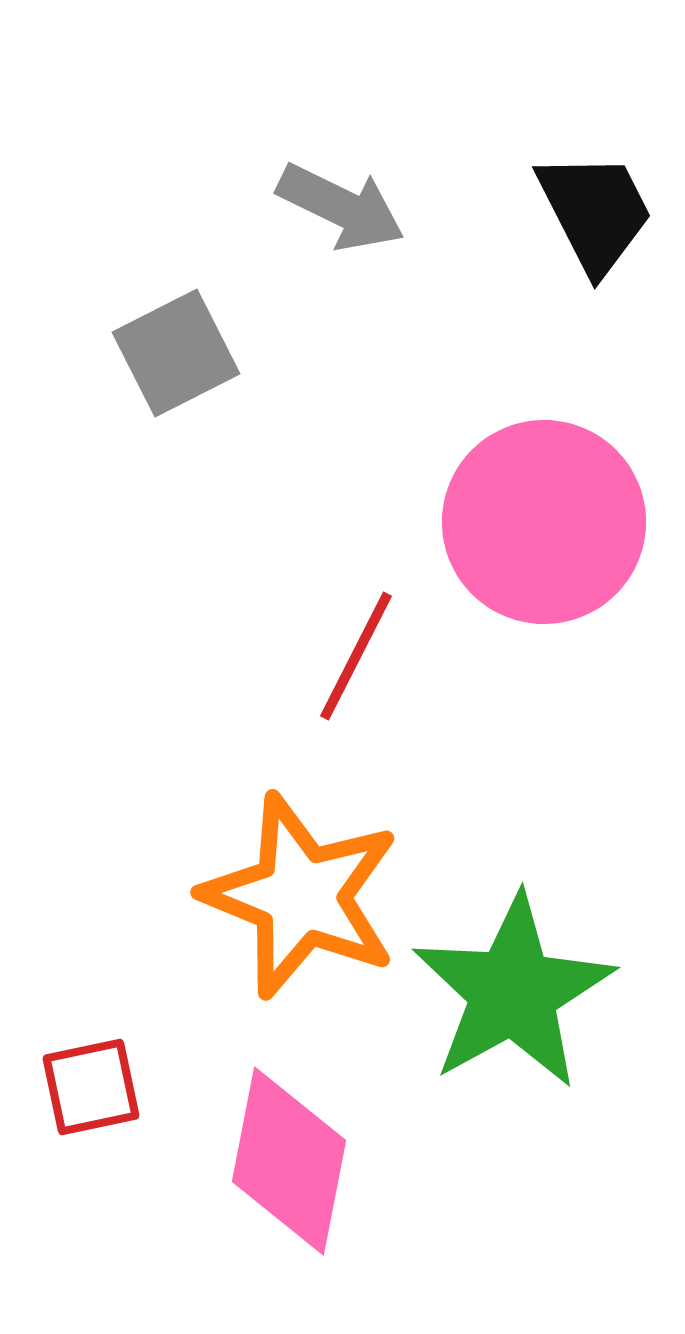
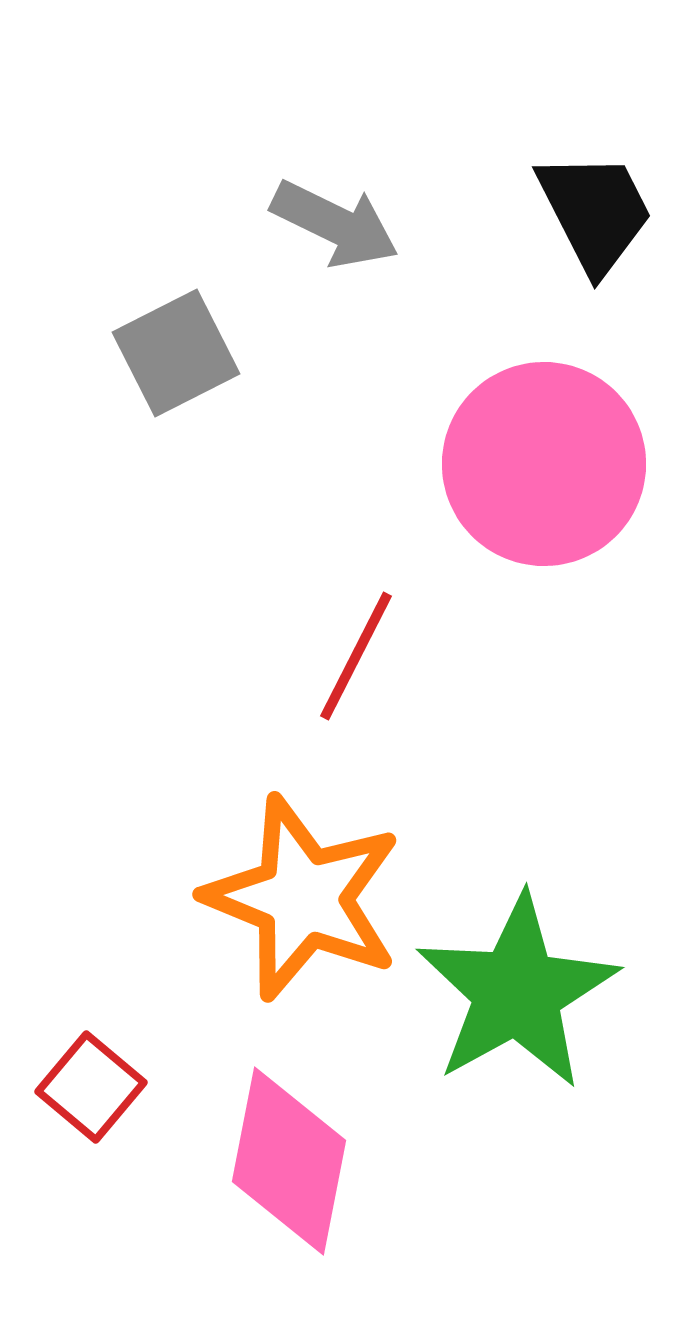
gray arrow: moved 6 px left, 17 px down
pink circle: moved 58 px up
orange star: moved 2 px right, 2 px down
green star: moved 4 px right
red square: rotated 38 degrees counterclockwise
